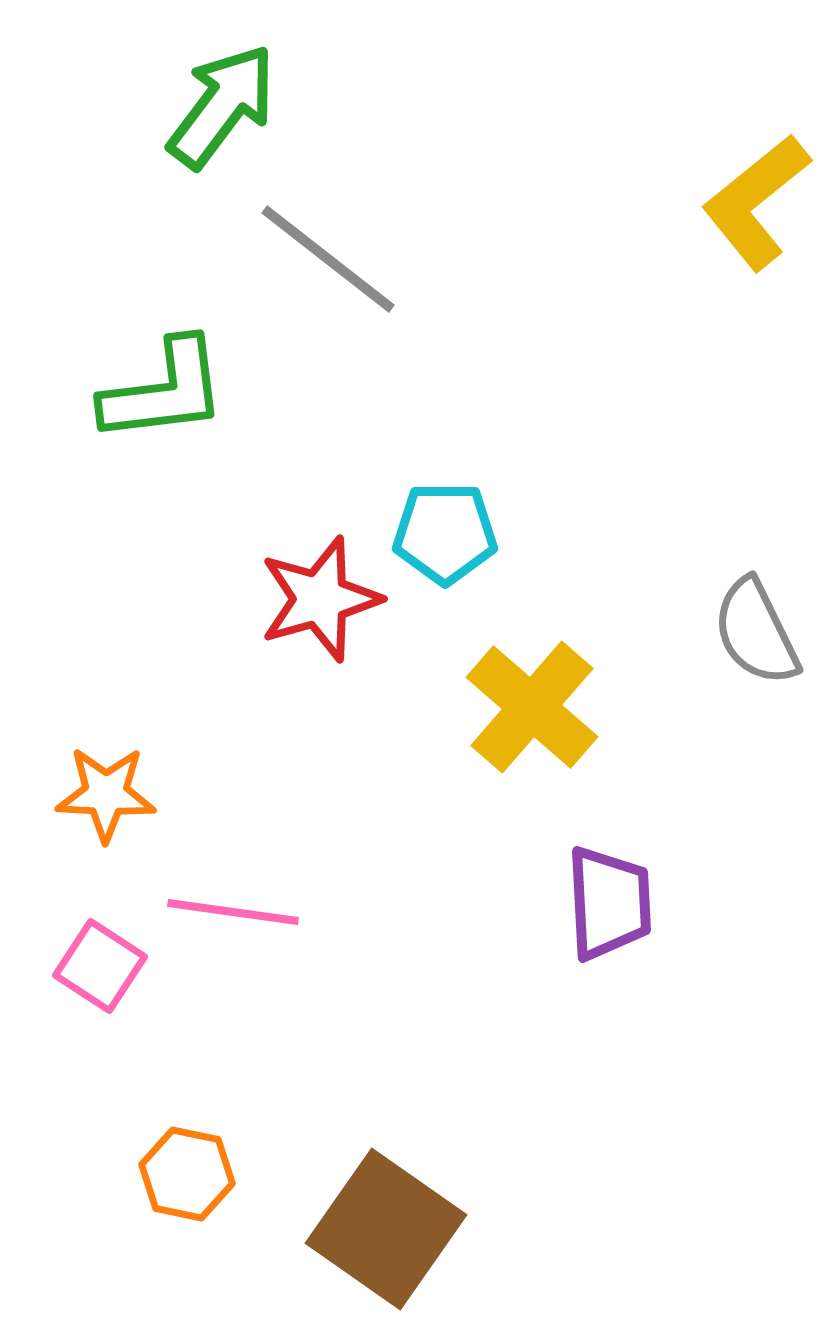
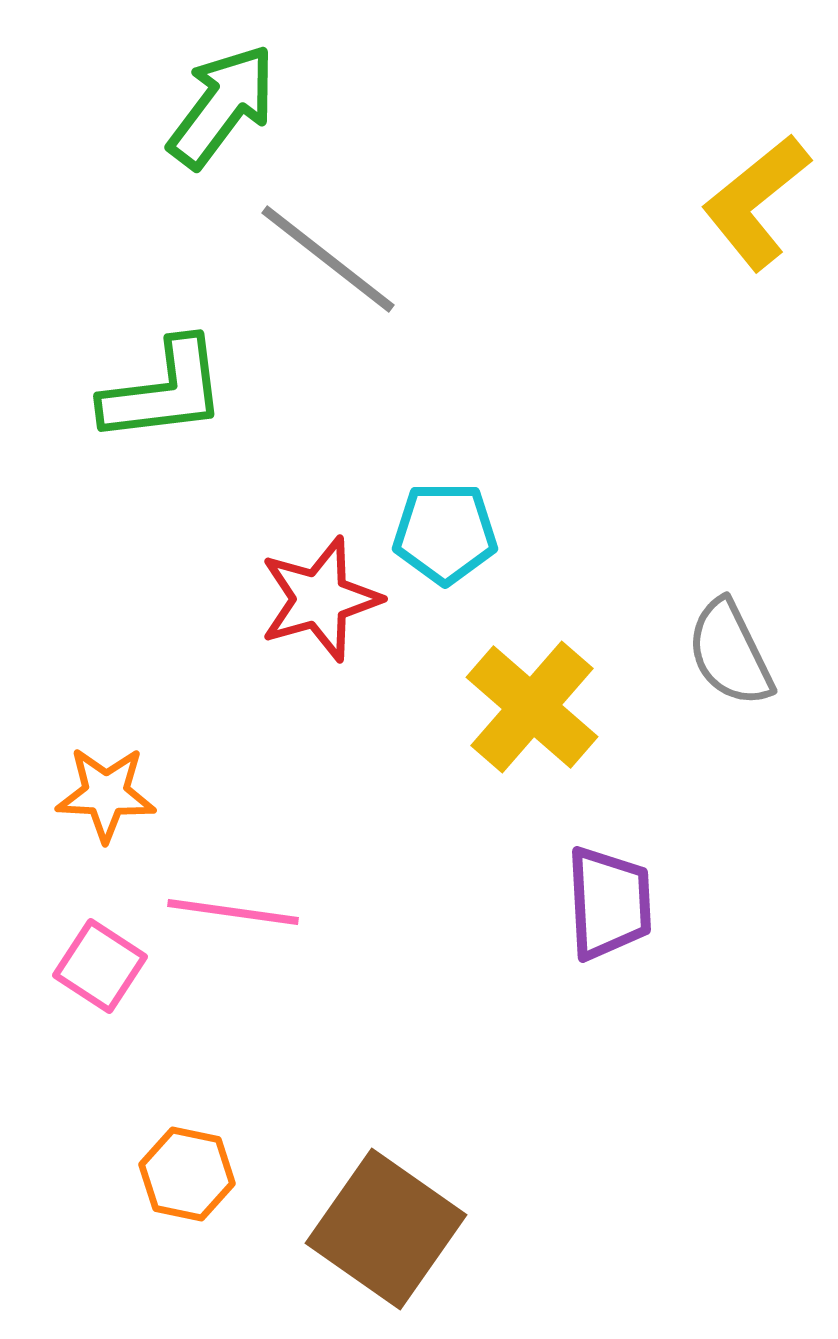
gray semicircle: moved 26 px left, 21 px down
